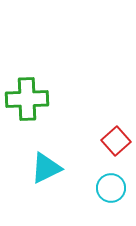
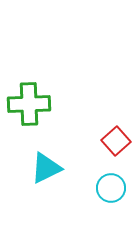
green cross: moved 2 px right, 5 px down
